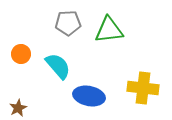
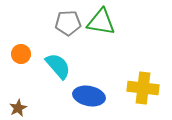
green triangle: moved 8 px left, 8 px up; rotated 16 degrees clockwise
